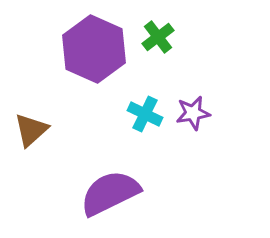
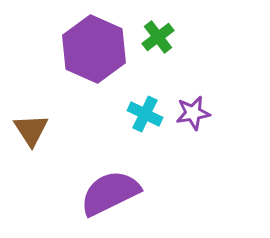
brown triangle: rotated 21 degrees counterclockwise
